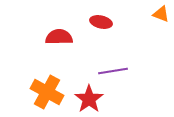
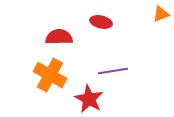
orange triangle: rotated 42 degrees counterclockwise
orange cross: moved 3 px right, 17 px up
red star: rotated 8 degrees counterclockwise
